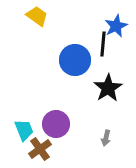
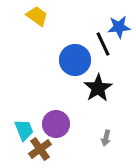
blue star: moved 3 px right, 1 px down; rotated 20 degrees clockwise
black line: rotated 30 degrees counterclockwise
black star: moved 10 px left
